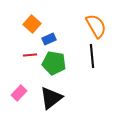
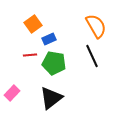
orange square: moved 1 px right; rotated 12 degrees clockwise
black line: rotated 20 degrees counterclockwise
pink rectangle: moved 7 px left
